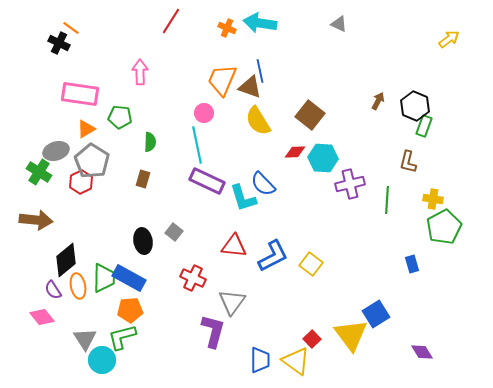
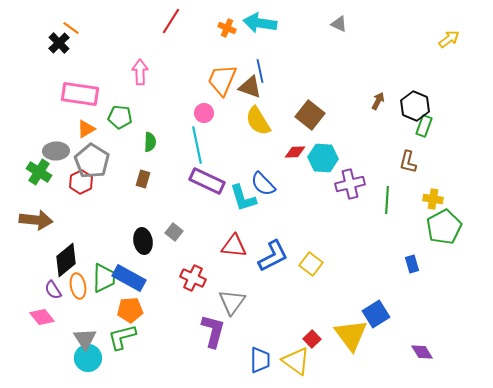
black cross at (59, 43): rotated 20 degrees clockwise
gray ellipse at (56, 151): rotated 15 degrees clockwise
cyan circle at (102, 360): moved 14 px left, 2 px up
